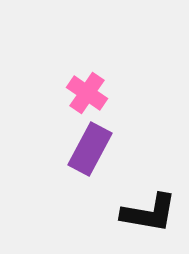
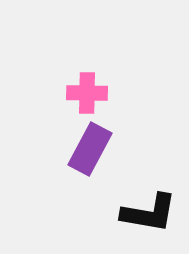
pink cross: rotated 33 degrees counterclockwise
